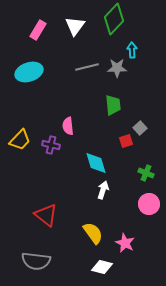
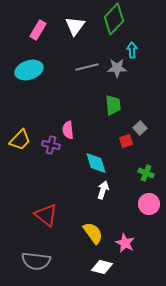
cyan ellipse: moved 2 px up
pink semicircle: moved 4 px down
